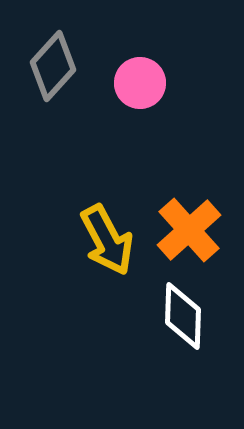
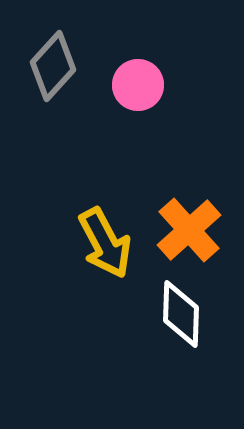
pink circle: moved 2 px left, 2 px down
yellow arrow: moved 2 px left, 3 px down
white diamond: moved 2 px left, 2 px up
